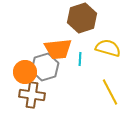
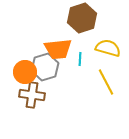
yellow line: moved 4 px left, 10 px up
